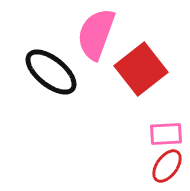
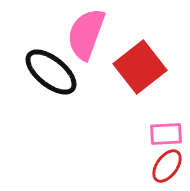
pink semicircle: moved 10 px left
red square: moved 1 px left, 2 px up
